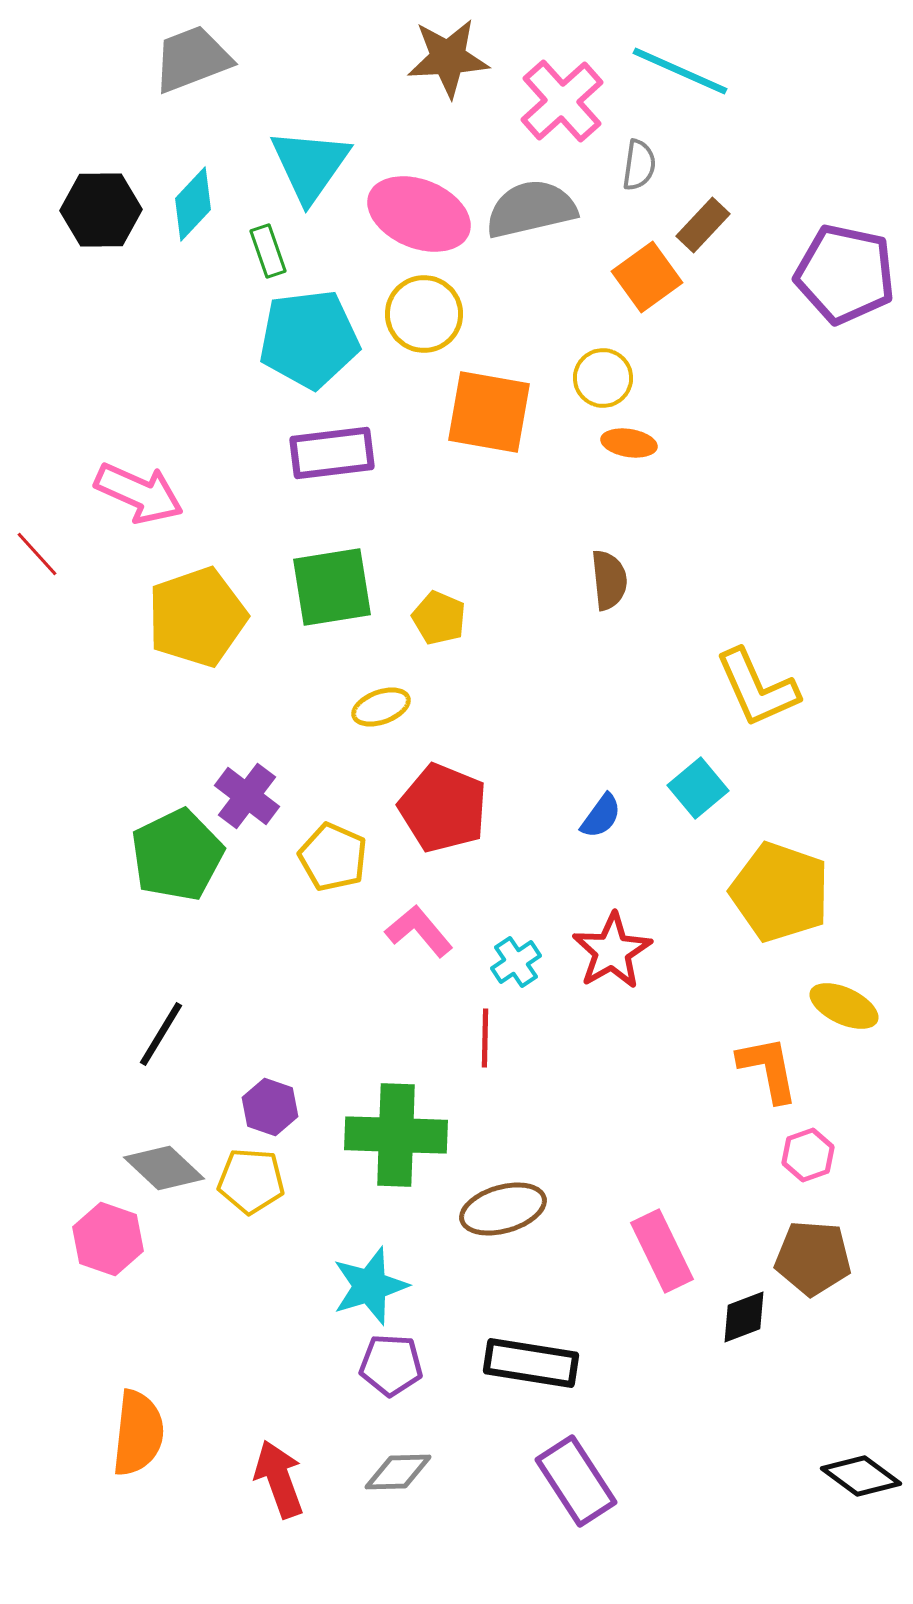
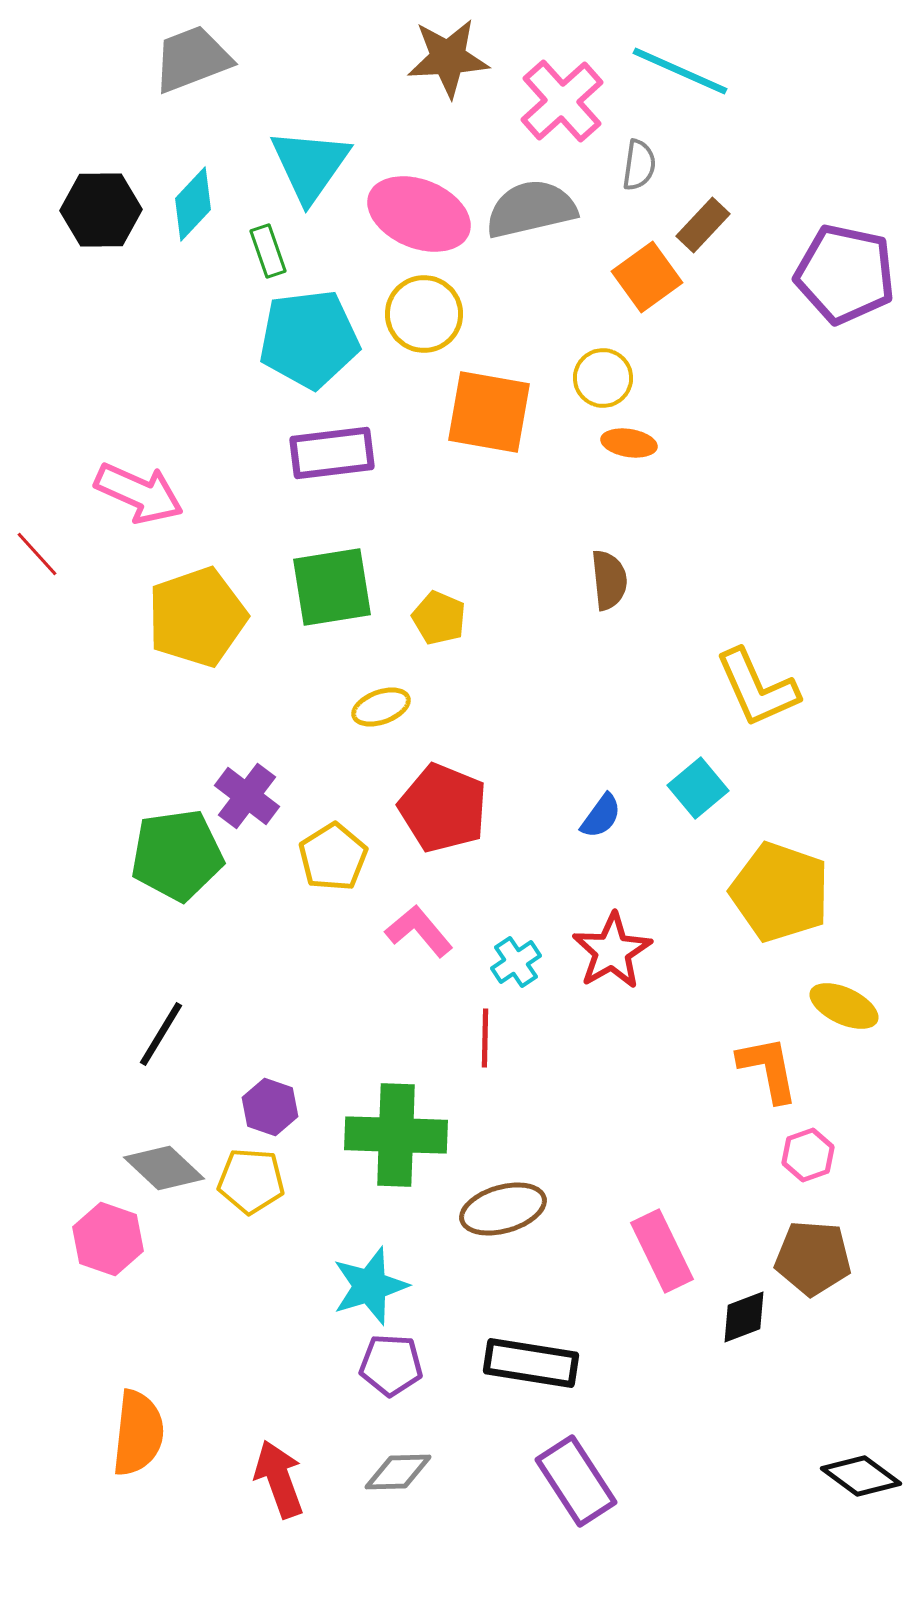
green pentagon at (177, 855): rotated 18 degrees clockwise
yellow pentagon at (333, 857): rotated 16 degrees clockwise
